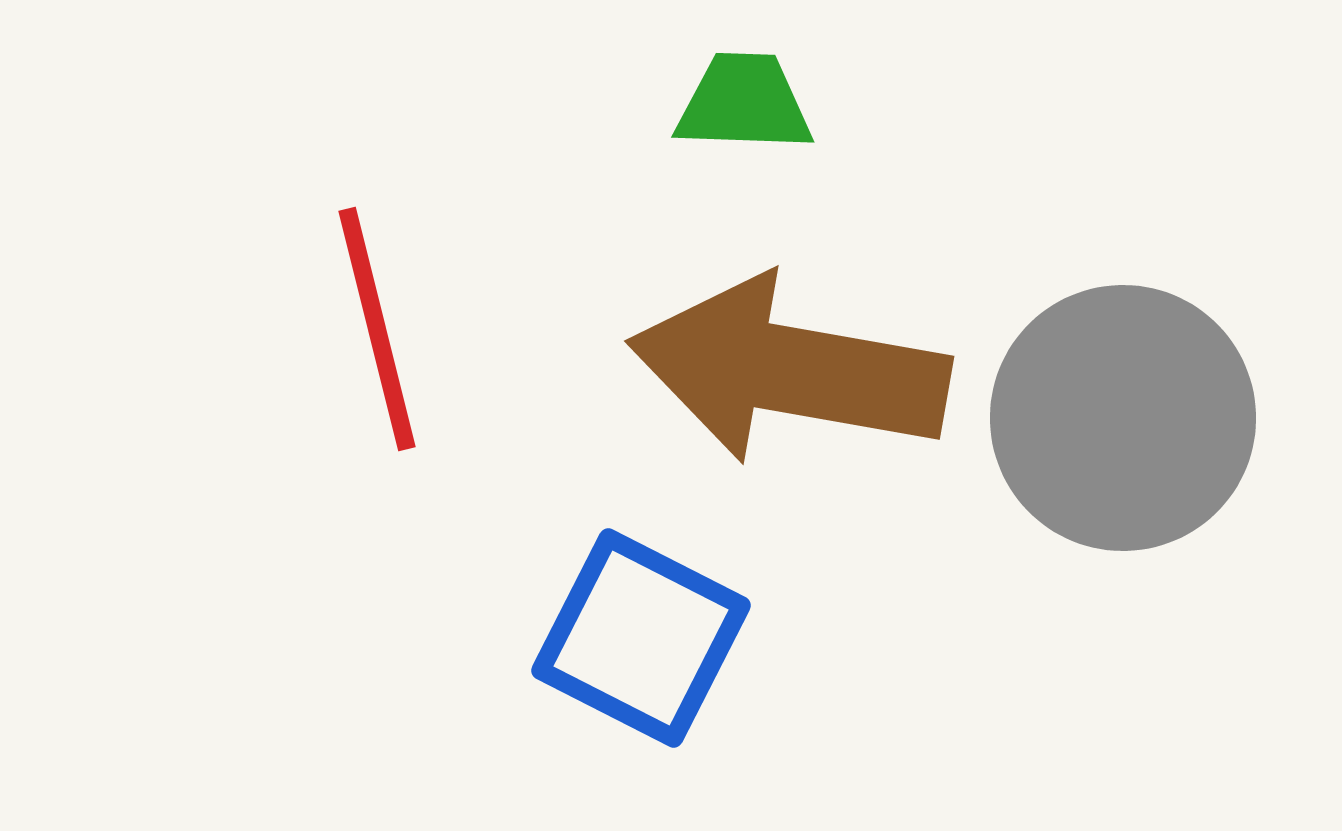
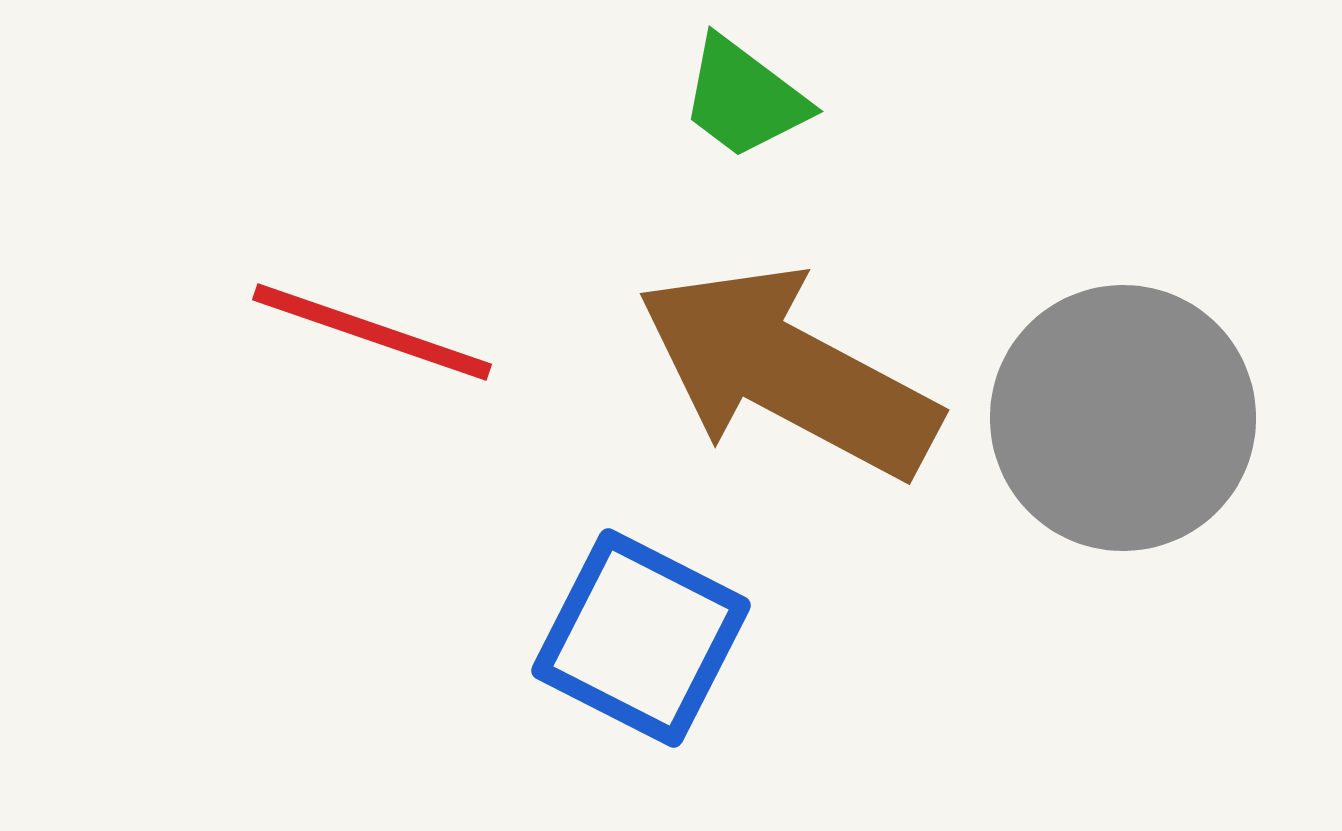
green trapezoid: moved 5 px up; rotated 145 degrees counterclockwise
red line: moved 5 px left, 3 px down; rotated 57 degrees counterclockwise
brown arrow: moved 1 px left, 2 px down; rotated 18 degrees clockwise
